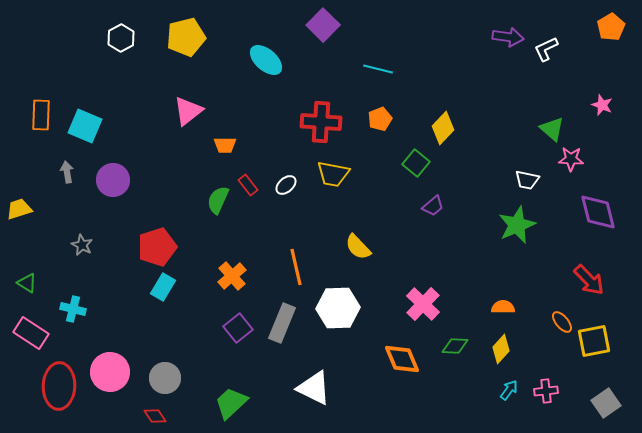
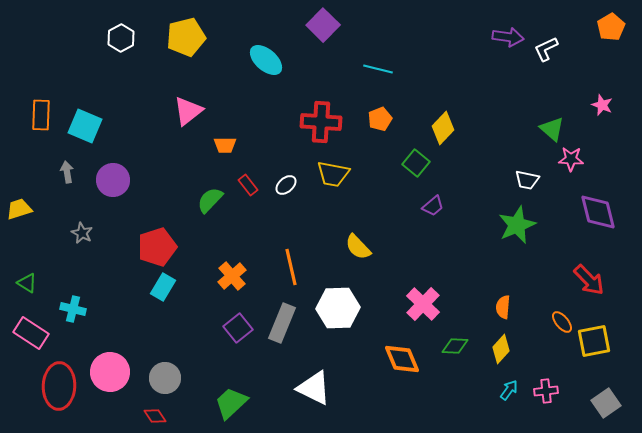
green semicircle at (218, 200): moved 8 px left; rotated 20 degrees clockwise
gray star at (82, 245): moved 12 px up
orange line at (296, 267): moved 5 px left
orange semicircle at (503, 307): rotated 85 degrees counterclockwise
